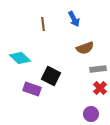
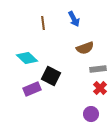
brown line: moved 1 px up
cyan diamond: moved 7 px right
purple rectangle: rotated 42 degrees counterclockwise
